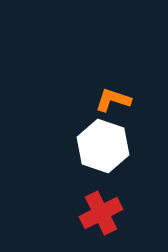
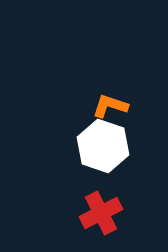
orange L-shape: moved 3 px left, 6 px down
